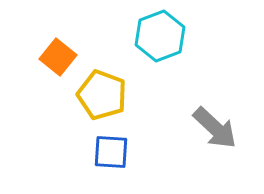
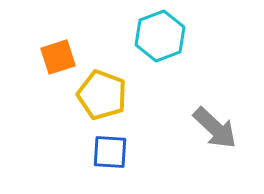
orange square: rotated 33 degrees clockwise
blue square: moved 1 px left
